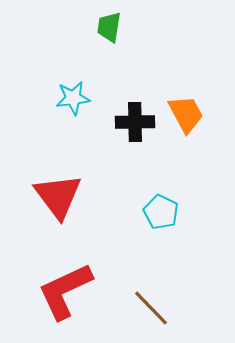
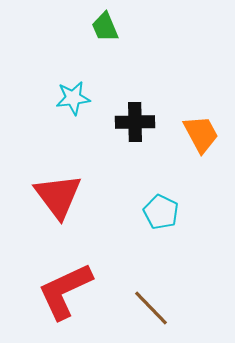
green trapezoid: moved 4 px left; rotated 32 degrees counterclockwise
orange trapezoid: moved 15 px right, 20 px down
